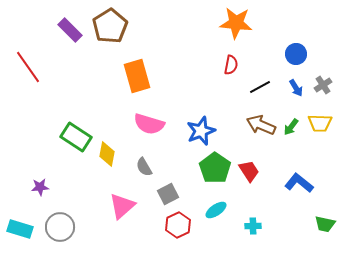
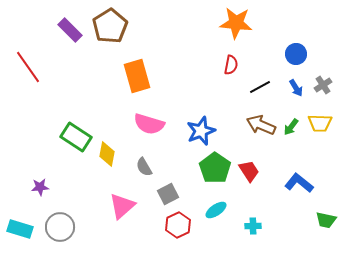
green trapezoid: moved 1 px right, 4 px up
